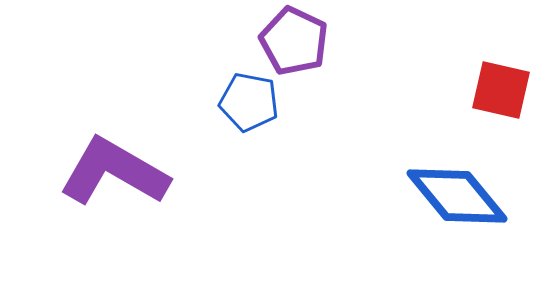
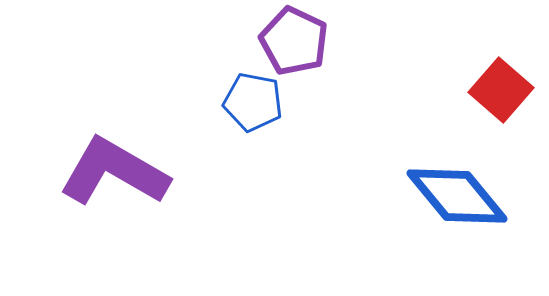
red square: rotated 28 degrees clockwise
blue pentagon: moved 4 px right
